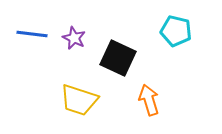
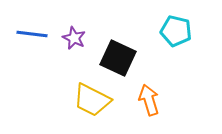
yellow trapezoid: moved 13 px right; rotated 9 degrees clockwise
